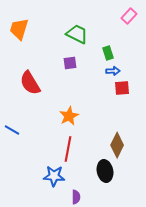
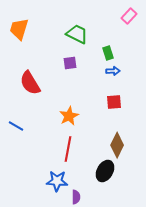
red square: moved 8 px left, 14 px down
blue line: moved 4 px right, 4 px up
black ellipse: rotated 40 degrees clockwise
blue star: moved 3 px right, 5 px down
